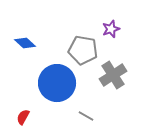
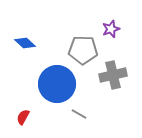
gray pentagon: rotated 8 degrees counterclockwise
gray cross: rotated 20 degrees clockwise
blue circle: moved 1 px down
gray line: moved 7 px left, 2 px up
